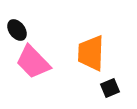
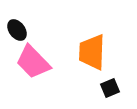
orange trapezoid: moved 1 px right, 1 px up
